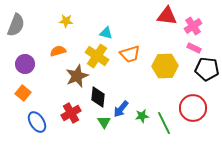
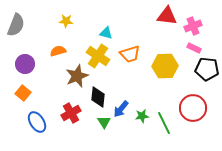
pink cross: rotated 12 degrees clockwise
yellow cross: moved 1 px right
